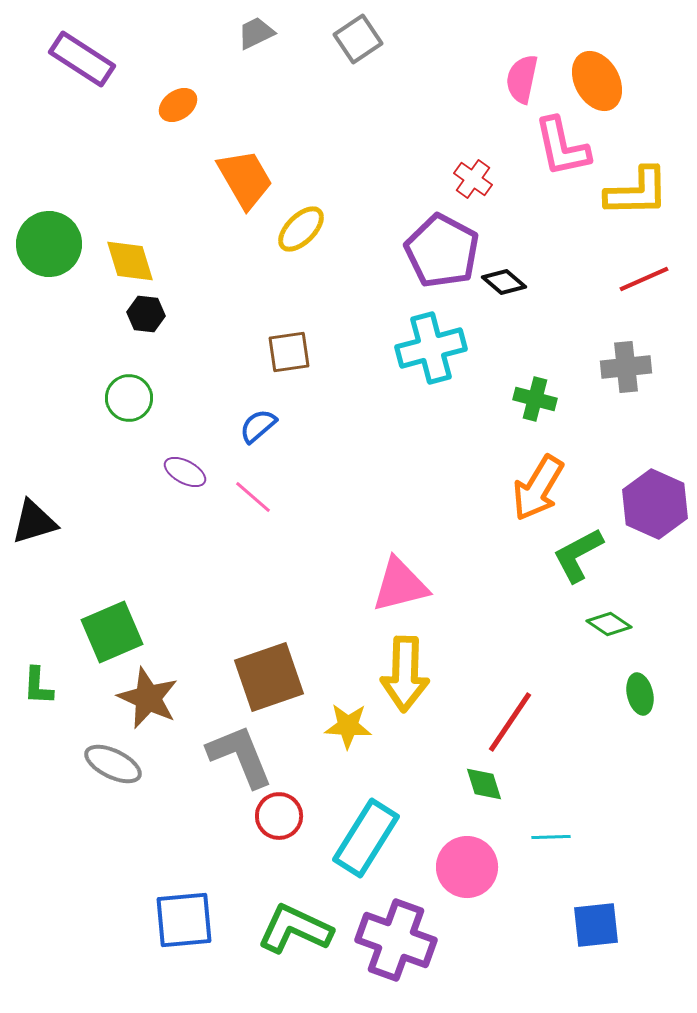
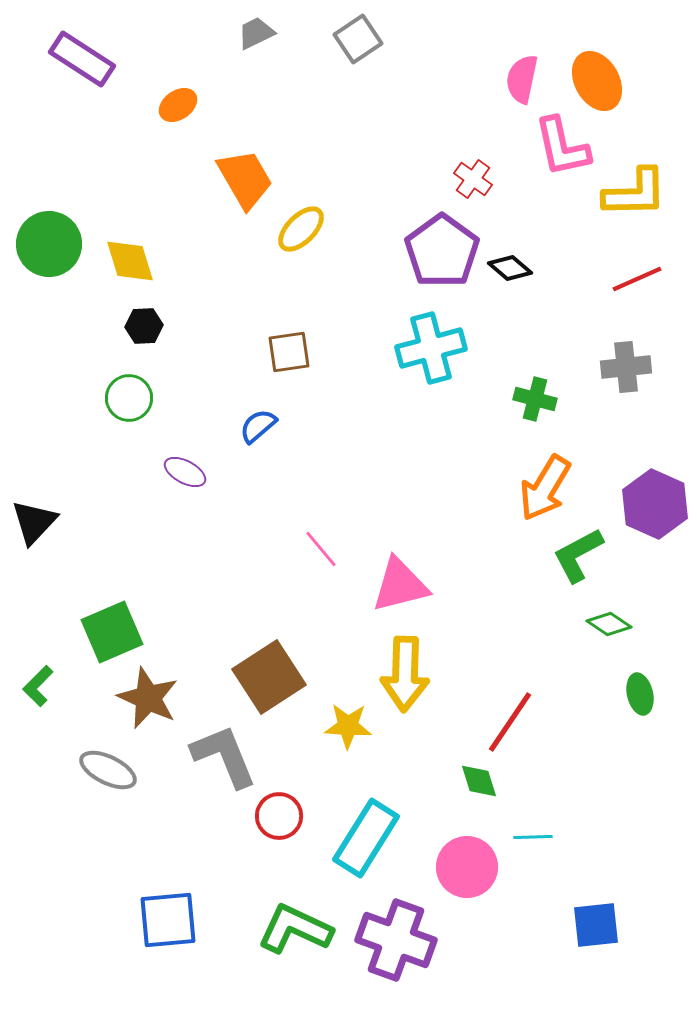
yellow L-shape at (637, 192): moved 2 px left, 1 px down
purple pentagon at (442, 251): rotated 8 degrees clockwise
red line at (644, 279): moved 7 px left
black diamond at (504, 282): moved 6 px right, 14 px up
black hexagon at (146, 314): moved 2 px left, 12 px down; rotated 9 degrees counterclockwise
orange arrow at (538, 488): moved 7 px right
pink line at (253, 497): moved 68 px right, 52 px down; rotated 9 degrees clockwise
black triangle at (34, 522): rotated 30 degrees counterclockwise
brown square at (269, 677): rotated 14 degrees counterclockwise
green L-shape at (38, 686): rotated 42 degrees clockwise
gray L-shape at (240, 756): moved 16 px left
gray ellipse at (113, 764): moved 5 px left, 6 px down
green diamond at (484, 784): moved 5 px left, 3 px up
cyan line at (551, 837): moved 18 px left
blue square at (184, 920): moved 16 px left
